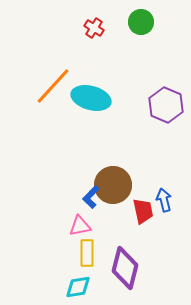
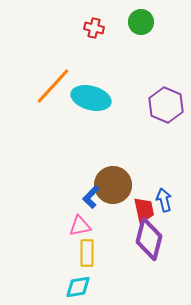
red cross: rotated 18 degrees counterclockwise
red trapezoid: moved 1 px right, 1 px up
purple diamond: moved 24 px right, 29 px up
